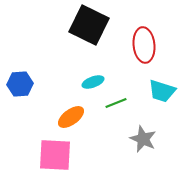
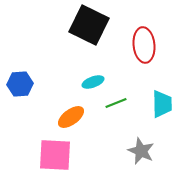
cyan trapezoid: moved 13 px down; rotated 108 degrees counterclockwise
gray star: moved 2 px left, 12 px down
